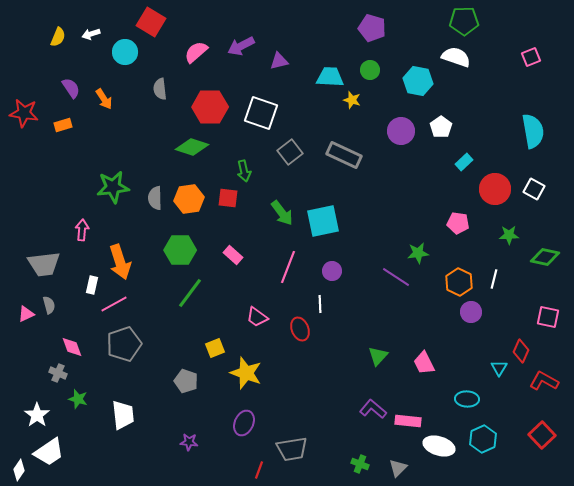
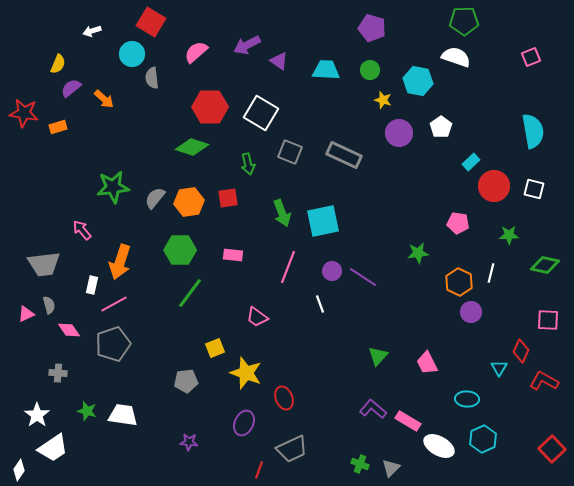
white arrow at (91, 34): moved 1 px right, 3 px up
yellow semicircle at (58, 37): moved 27 px down
purple arrow at (241, 46): moved 6 px right, 1 px up
cyan circle at (125, 52): moved 7 px right, 2 px down
purple triangle at (279, 61): rotated 48 degrees clockwise
cyan trapezoid at (330, 77): moved 4 px left, 7 px up
purple semicircle at (71, 88): rotated 95 degrees counterclockwise
gray semicircle at (160, 89): moved 8 px left, 11 px up
orange arrow at (104, 99): rotated 15 degrees counterclockwise
yellow star at (352, 100): moved 31 px right
white square at (261, 113): rotated 12 degrees clockwise
orange rectangle at (63, 125): moved 5 px left, 2 px down
purple circle at (401, 131): moved 2 px left, 2 px down
gray square at (290, 152): rotated 30 degrees counterclockwise
cyan rectangle at (464, 162): moved 7 px right
green arrow at (244, 171): moved 4 px right, 7 px up
red circle at (495, 189): moved 1 px left, 3 px up
white square at (534, 189): rotated 15 degrees counterclockwise
gray semicircle at (155, 198): rotated 40 degrees clockwise
red square at (228, 198): rotated 15 degrees counterclockwise
orange hexagon at (189, 199): moved 3 px down
green arrow at (282, 213): rotated 16 degrees clockwise
pink arrow at (82, 230): rotated 45 degrees counterclockwise
pink rectangle at (233, 255): rotated 36 degrees counterclockwise
green diamond at (545, 257): moved 8 px down
orange arrow at (120, 262): rotated 36 degrees clockwise
purple line at (396, 277): moved 33 px left
white line at (494, 279): moved 3 px left, 6 px up
white line at (320, 304): rotated 18 degrees counterclockwise
pink square at (548, 317): moved 3 px down; rotated 10 degrees counterclockwise
red ellipse at (300, 329): moved 16 px left, 69 px down
gray pentagon at (124, 344): moved 11 px left
pink diamond at (72, 347): moved 3 px left, 17 px up; rotated 15 degrees counterclockwise
pink trapezoid at (424, 363): moved 3 px right
gray cross at (58, 373): rotated 18 degrees counterclockwise
gray pentagon at (186, 381): rotated 25 degrees counterclockwise
green star at (78, 399): moved 9 px right, 12 px down
white trapezoid at (123, 415): rotated 76 degrees counterclockwise
pink rectangle at (408, 421): rotated 25 degrees clockwise
red square at (542, 435): moved 10 px right, 14 px down
white ellipse at (439, 446): rotated 12 degrees clockwise
gray trapezoid at (292, 449): rotated 16 degrees counterclockwise
white trapezoid at (49, 452): moved 4 px right, 4 px up
gray triangle at (398, 468): moved 7 px left
